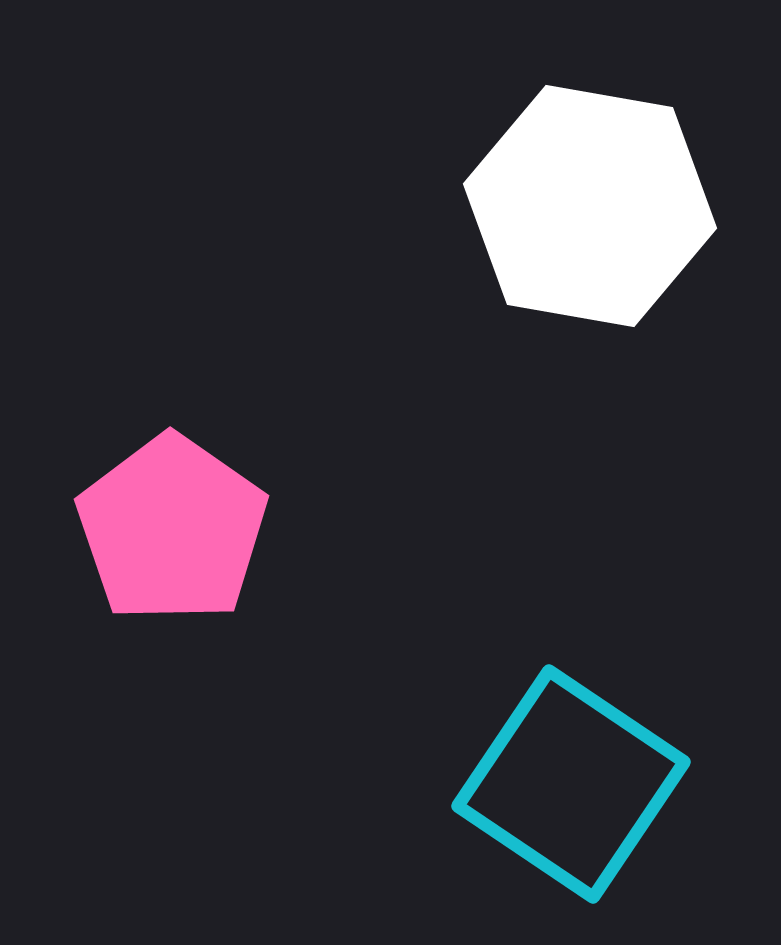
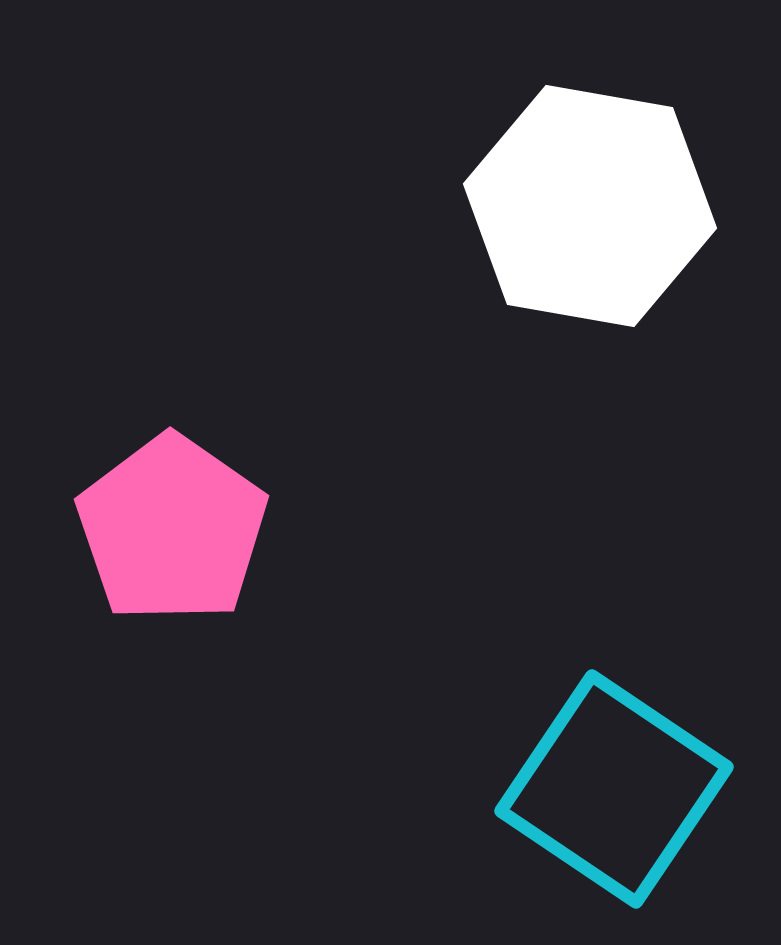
cyan square: moved 43 px right, 5 px down
